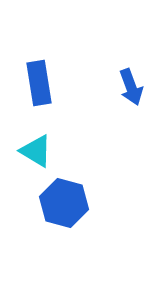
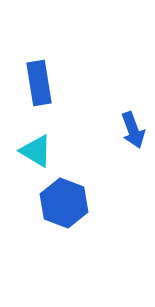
blue arrow: moved 2 px right, 43 px down
blue hexagon: rotated 6 degrees clockwise
